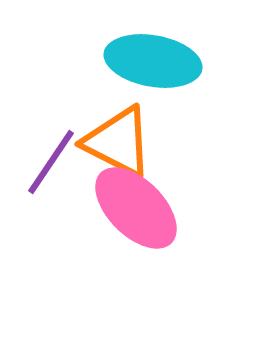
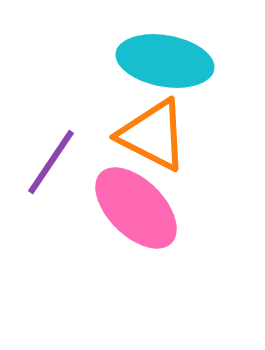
cyan ellipse: moved 12 px right
orange triangle: moved 35 px right, 7 px up
